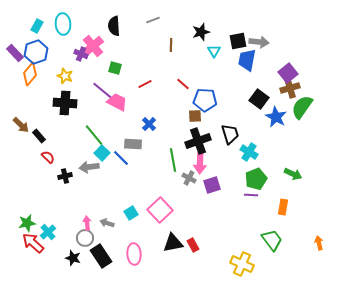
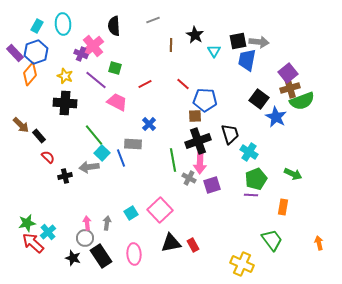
black star at (201, 32): moved 6 px left, 3 px down; rotated 24 degrees counterclockwise
purple line at (103, 91): moved 7 px left, 11 px up
green semicircle at (302, 107): moved 6 px up; rotated 145 degrees counterclockwise
blue line at (121, 158): rotated 24 degrees clockwise
gray arrow at (107, 223): rotated 80 degrees clockwise
black triangle at (173, 243): moved 2 px left
